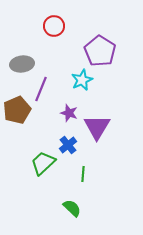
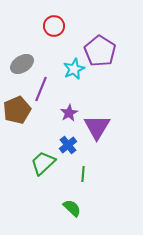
gray ellipse: rotated 25 degrees counterclockwise
cyan star: moved 8 px left, 11 px up
purple star: rotated 24 degrees clockwise
